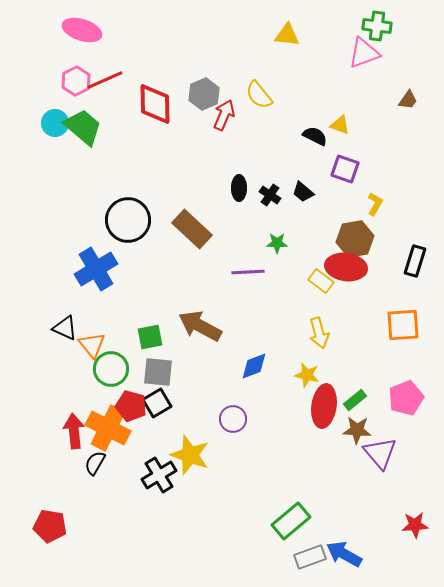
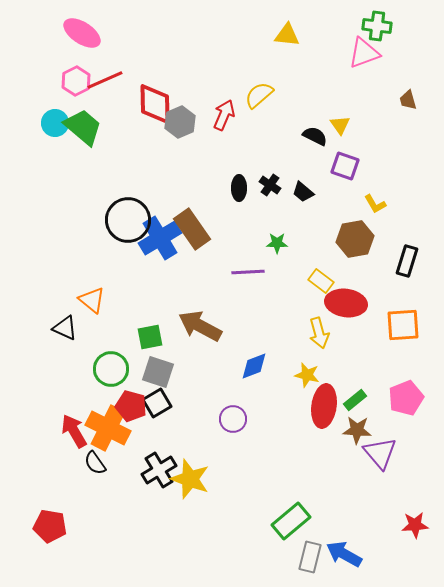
pink ellipse at (82, 30): moved 3 px down; rotated 15 degrees clockwise
gray hexagon at (204, 94): moved 24 px left, 28 px down
yellow semicircle at (259, 95): rotated 88 degrees clockwise
brown trapezoid at (408, 100): rotated 130 degrees clockwise
yellow triangle at (340, 125): rotated 35 degrees clockwise
purple square at (345, 169): moved 3 px up
black cross at (270, 195): moved 10 px up
yellow L-shape at (375, 204): rotated 120 degrees clockwise
brown rectangle at (192, 229): rotated 12 degrees clockwise
black rectangle at (415, 261): moved 8 px left
red ellipse at (346, 267): moved 36 px down
blue cross at (96, 269): moved 64 px right, 31 px up
orange triangle at (92, 345): moved 45 px up; rotated 12 degrees counterclockwise
gray square at (158, 372): rotated 12 degrees clockwise
red arrow at (74, 431): rotated 24 degrees counterclockwise
yellow star at (190, 455): moved 24 px down
black semicircle at (95, 463): rotated 65 degrees counterclockwise
black cross at (159, 475): moved 5 px up
gray rectangle at (310, 557): rotated 56 degrees counterclockwise
